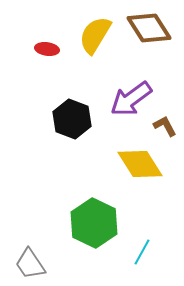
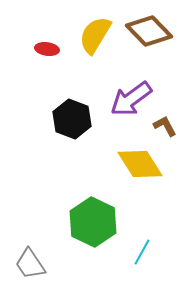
brown diamond: moved 3 px down; rotated 12 degrees counterclockwise
green hexagon: moved 1 px left, 1 px up
